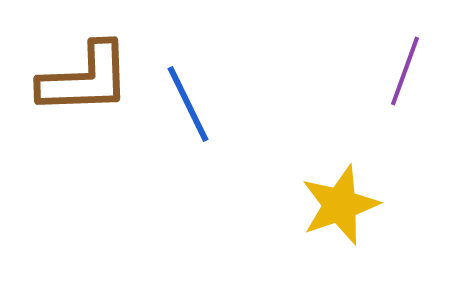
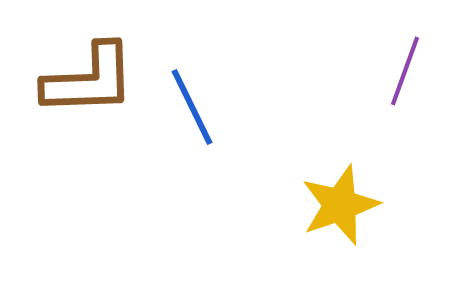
brown L-shape: moved 4 px right, 1 px down
blue line: moved 4 px right, 3 px down
